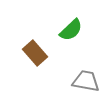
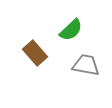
gray trapezoid: moved 16 px up
